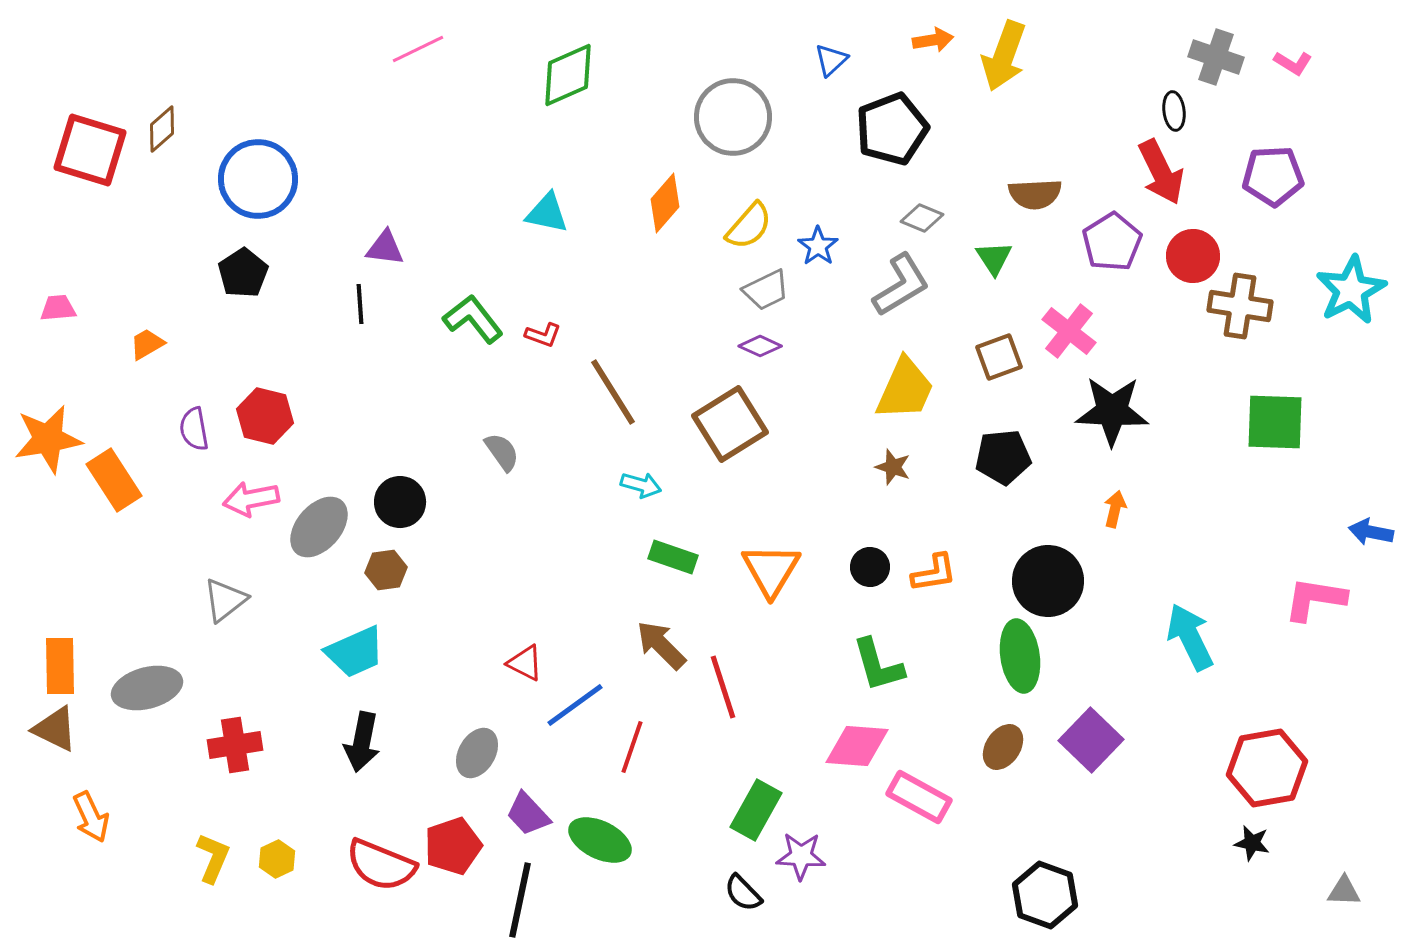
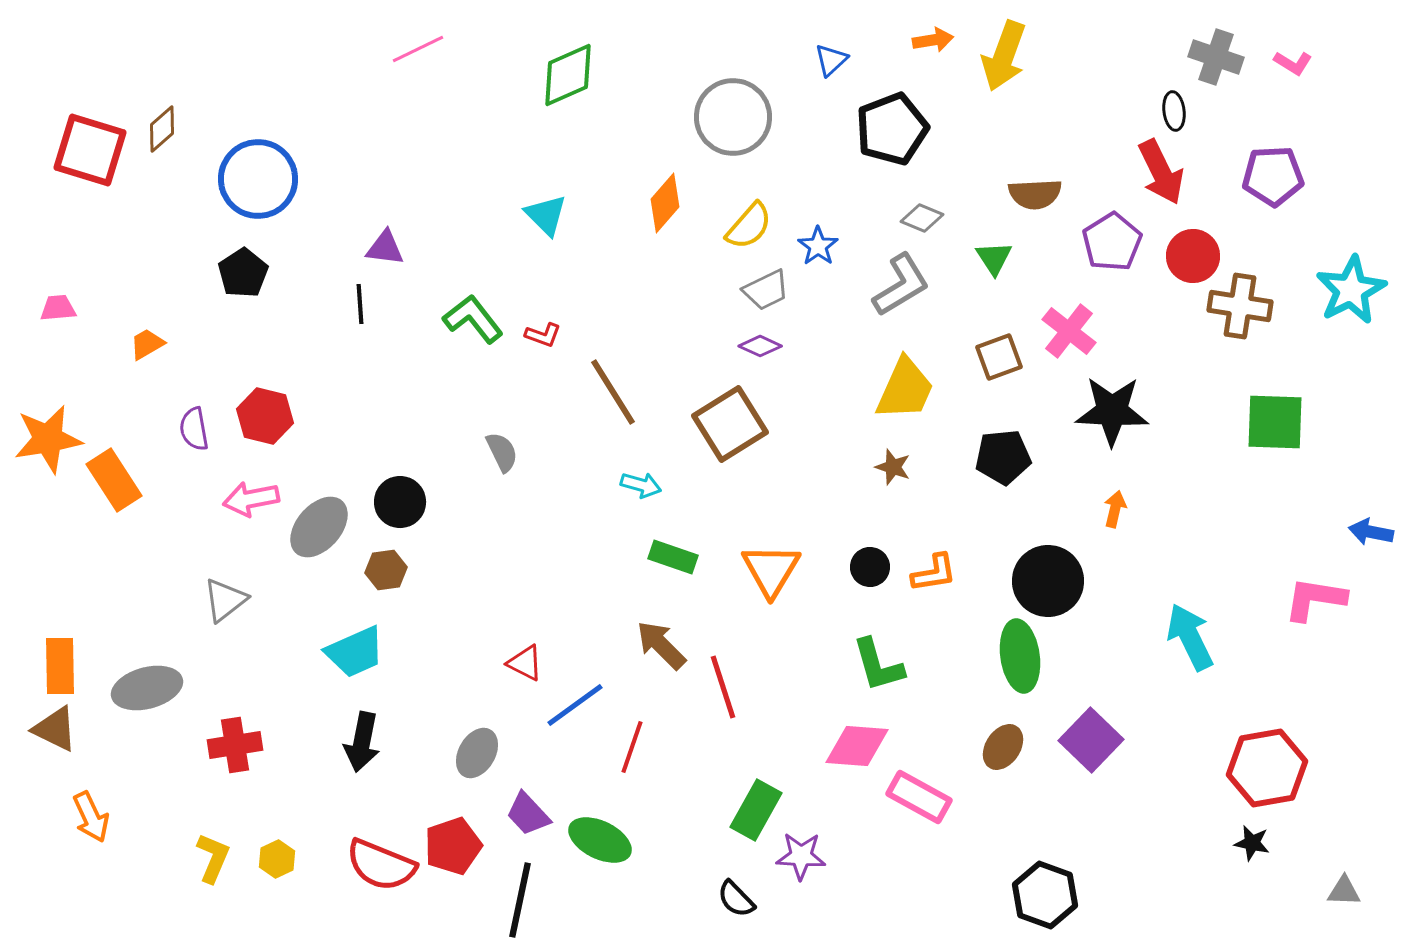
cyan triangle at (547, 213): moved 1 px left, 2 px down; rotated 33 degrees clockwise
gray semicircle at (502, 452): rotated 9 degrees clockwise
black semicircle at (743, 893): moved 7 px left, 6 px down
